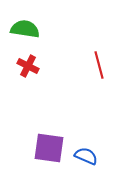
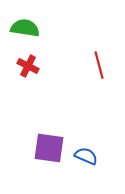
green semicircle: moved 1 px up
